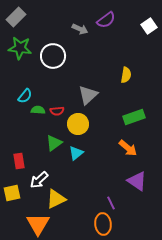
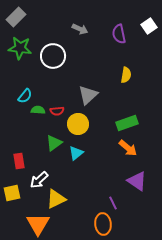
purple semicircle: moved 13 px right, 14 px down; rotated 114 degrees clockwise
green rectangle: moved 7 px left, 6 px down
purple line: moved 2 px right
